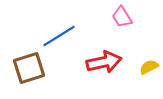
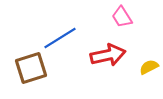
blue line: moved 1 px right, 2 px down
red arrow: moved 4 px right, 7 px up
brown square: moved 2 px right
